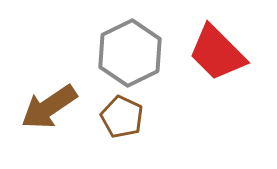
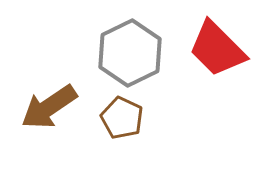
red trapezoid: moved 4 px up
brown pentagon: moved 1 px down
